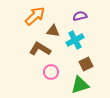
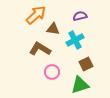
orange arrow: moved 1 px right, 1 px up
brown triangle: moved 2 px up
pink circle: moved 1 px right
